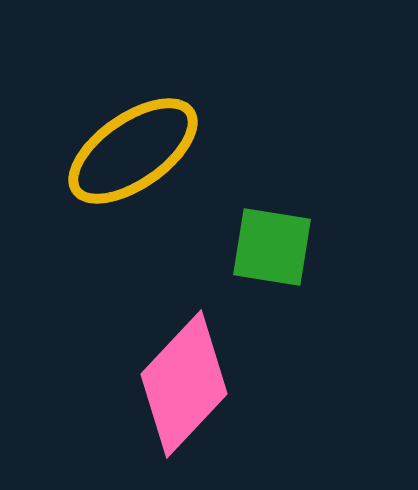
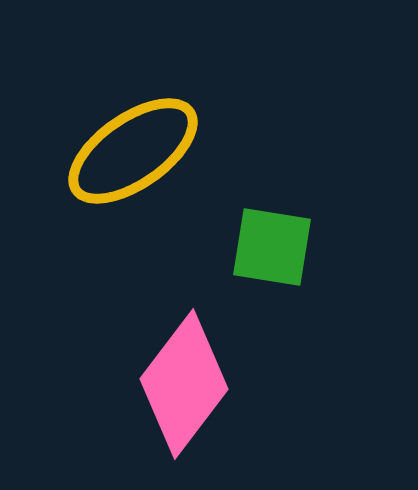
pink diamond: rotated 6 degrees counterclockwise
